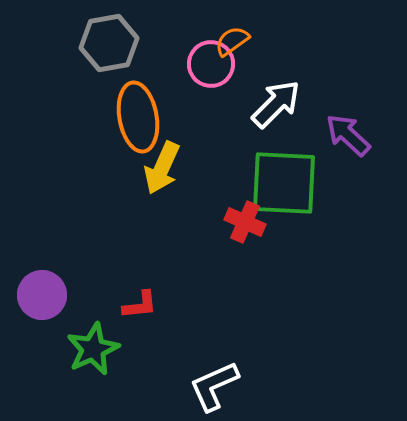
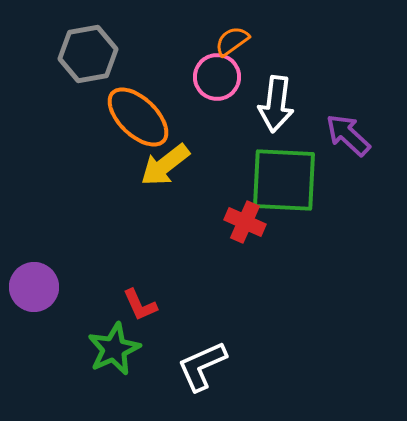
gray hexagon: moved 21 px left, 11 px down
pink circle: moved 6 px right, 13 px down
white arrow: rotated 142 degrees clockwise
orange ellipse: rotated 36 degrees counterclockwise
yellow arrow: moved 3 px right, 3 px up; rotated 28 degrees clockwise
green square: moved 3 px up
purple circle: moved 8 px left, 8 px up
red L-shape: rotated 72 degrees clockwise
green star: moved 21 px right
white L-shape: moved 12 px left, 20 px up
